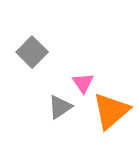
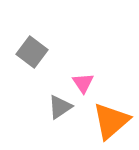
gray square: rotated 8 degrees counterclockwise
orange triangle: moved 10 px down
